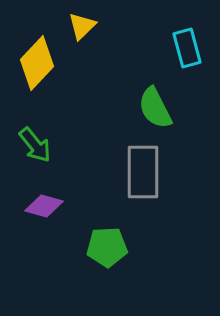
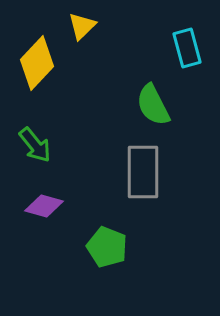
green semicircle: moved 2 px left, 3 px up
green pentagon: rotated 24 degrees clockwise
